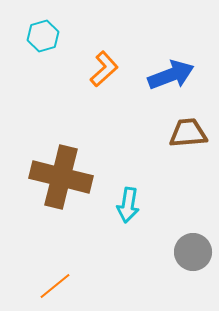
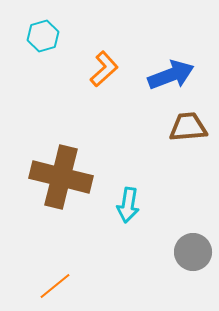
brown trapezoid: moved 6 px up
